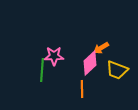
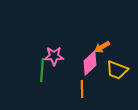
orange arrow: moved 1 px right, 1 px up
